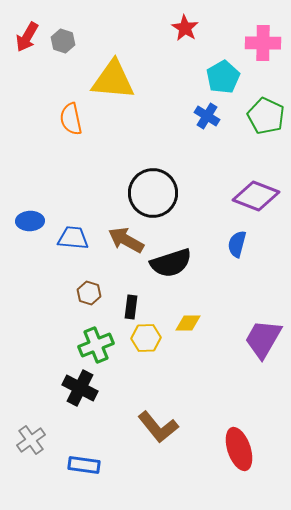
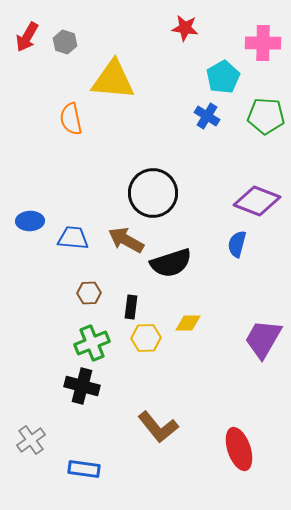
red star: rotated 24 degrees counterclockwise
gray hexagon: moved 2 px right, 1 px down
green pentagon: rotated 21 degrees counterclockwise
purple diamond: moved 1 px right, 5 px down
brown hexagon: rotated 20 degrees counterclockwise
green cross: moved 4 px left, 2 px up
black cross: moved 2 px right, 2 px up; rotated 12 degrees counterclockwise
blue rectangle: moved 4 px down
